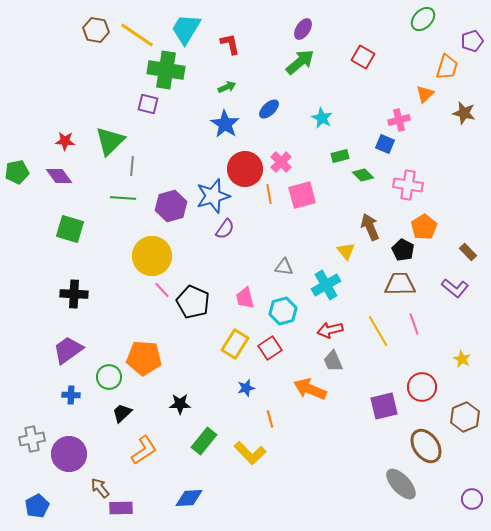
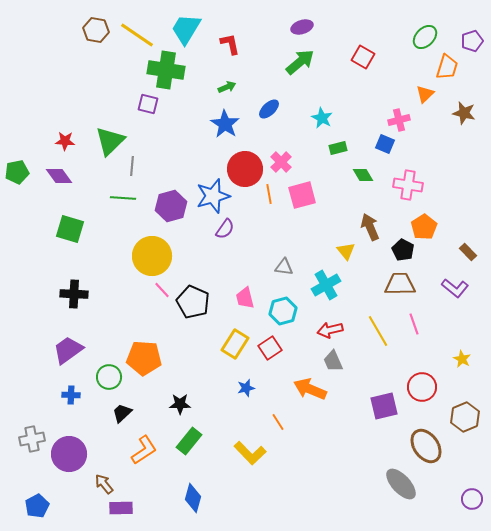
green ellipse at (423, 19): moved 2 px right, 18 px down
purple ellipse at (303, 29): moved 1 px left, 2 px up; rotated 40 degrees clockwise
green rectangle at (340, 156): moved 2 px left, 8 px up
green diamond at (363, 175): rotated 15 degrees clockwise
orange line at (270, 419): moved 8 px right, 3 px down; rotated 18 degrees counterclockwise
green rectangle at (204, 441): moved 15 px left
brown arrow at (100, 488): moved 4 px right, 4 px up
blue diamond at (189, 498): moved 4 px right; rotated 72 degrees counterclockwise
